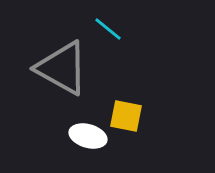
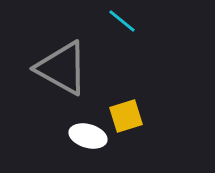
cyan line: moved 14 px right, 8 px up
yellow square: rotated 28 degrees counterclockwise
